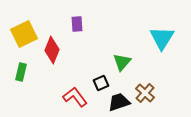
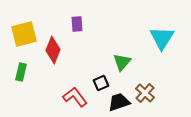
yellow square: rotated 12 degrees clockwise
red diamond: moved 1 px right
